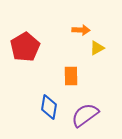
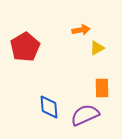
orange arrow: rotated 12 degrees counterclockwise
orange rectangle: moved 31 px right, 12 px down
blue diamond: rotated 15 degrees counterclockwise
purple semicircle: rotated 12 degrees clockwise
